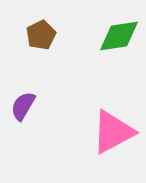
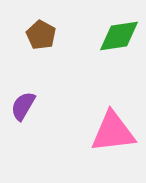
brown pentagon: rotated 16 degrees counterclockwise
pink triangle: rotated 21 degrees clockwise
